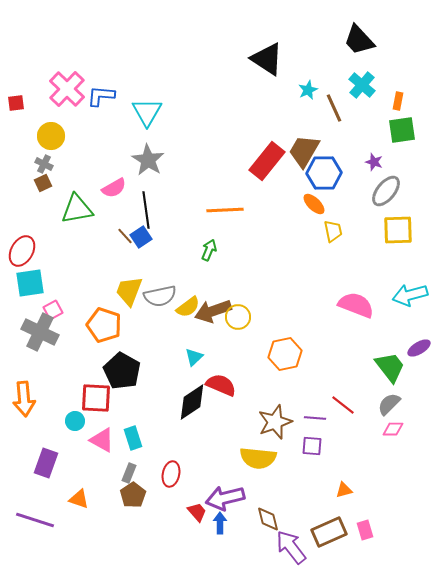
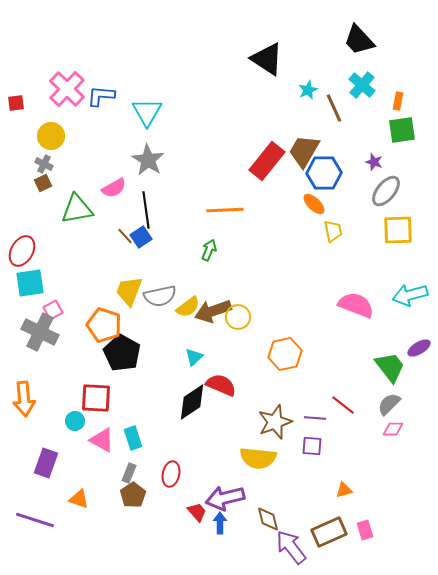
black pentagon at (122, 371): moved 18 px up
